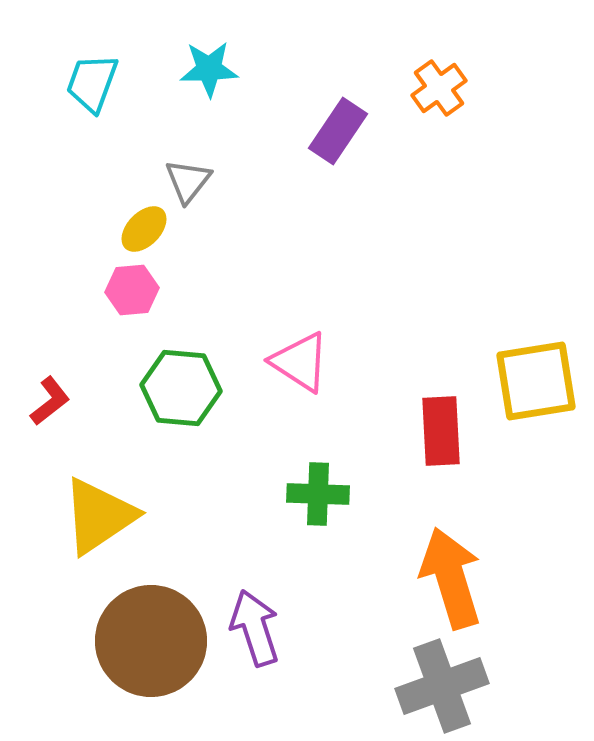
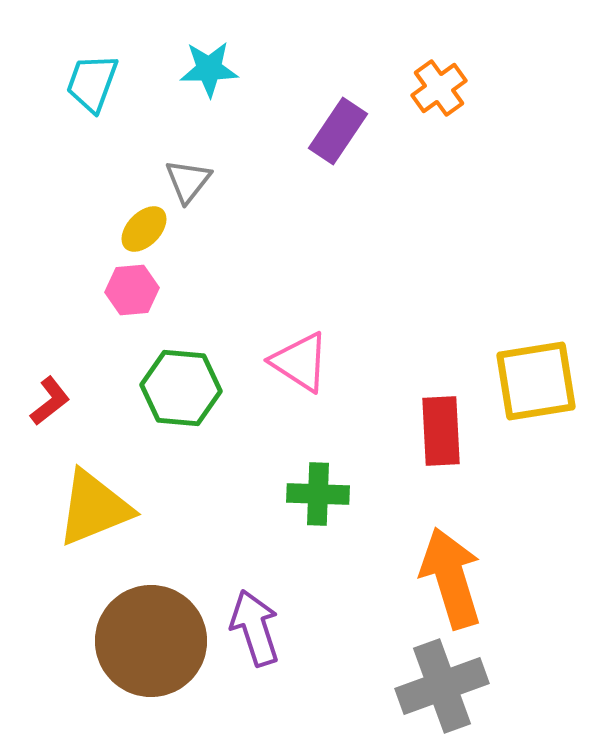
yellow triangle: moved 5 px left, 8 px up; rotated 12 degrees clockwise
